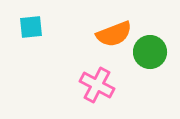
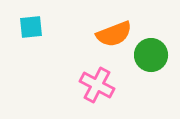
green circle: moved 1 px right, 3 px down
